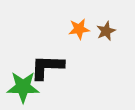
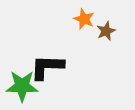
orange star: moved 5 px right, 10 px up; rotated 30 degrees clockwise
green star: moved 1 px left, 1 px up
